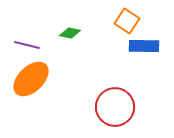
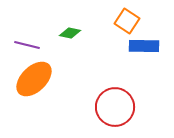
orange ellipse: moved 3 px right
